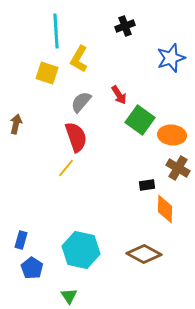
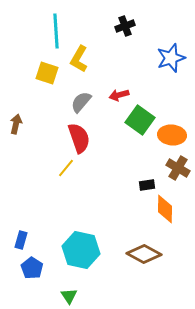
red arrow: rotated 108 degrees clockwise
red semicircle: moved 3 px right, 1 px down
